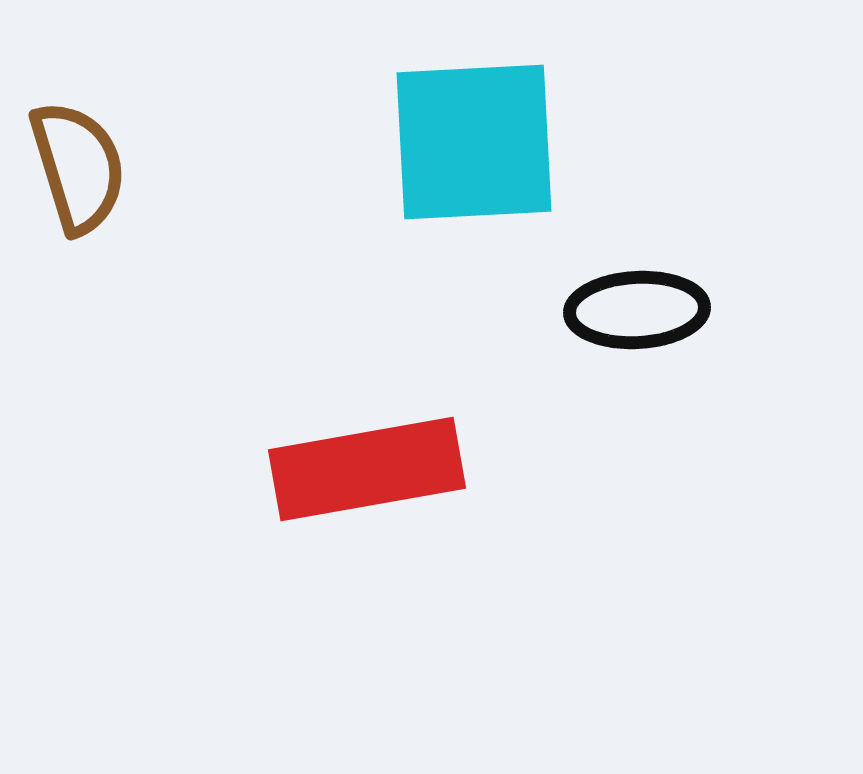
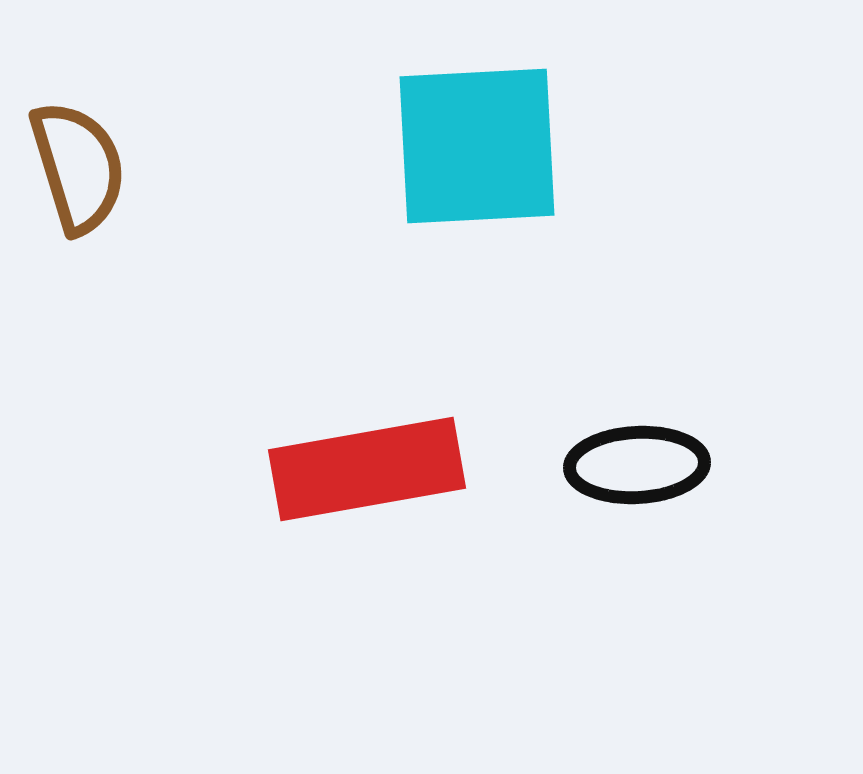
cyan square: moved 3 px right, 4 px down
black ellipse: moved 155 px down
